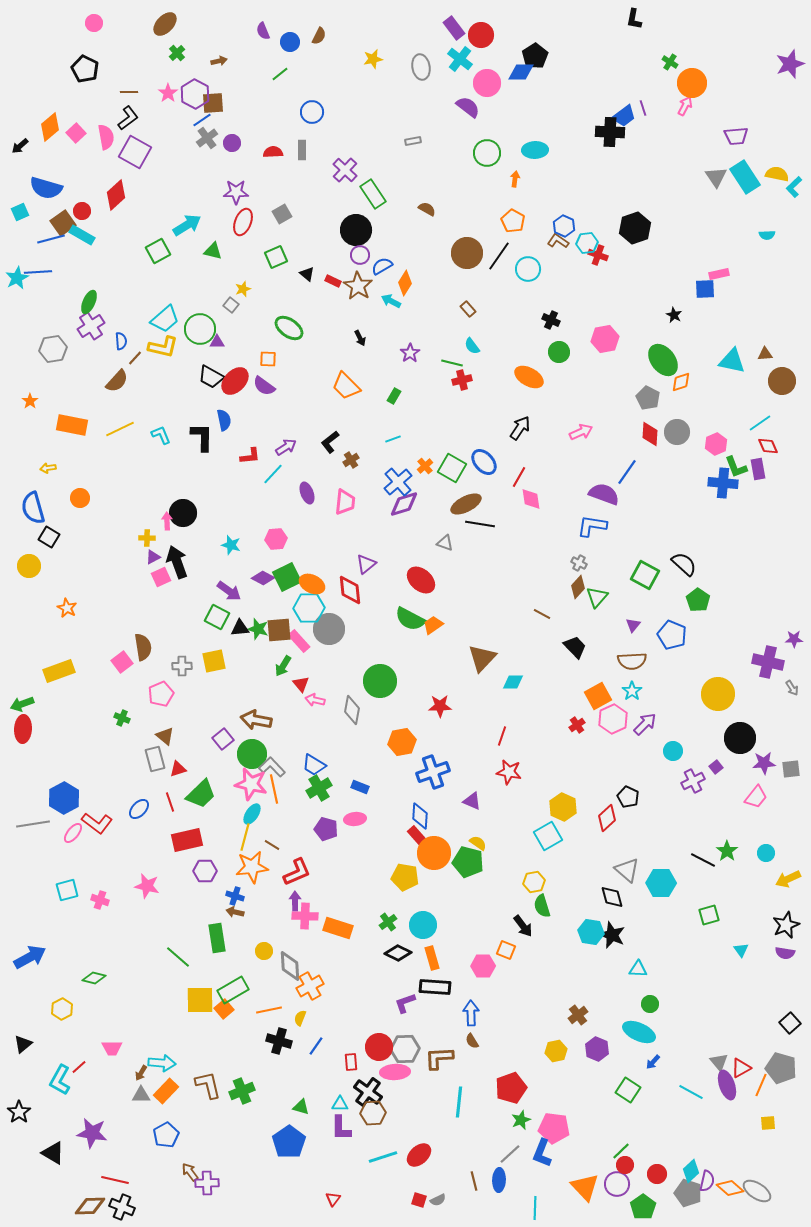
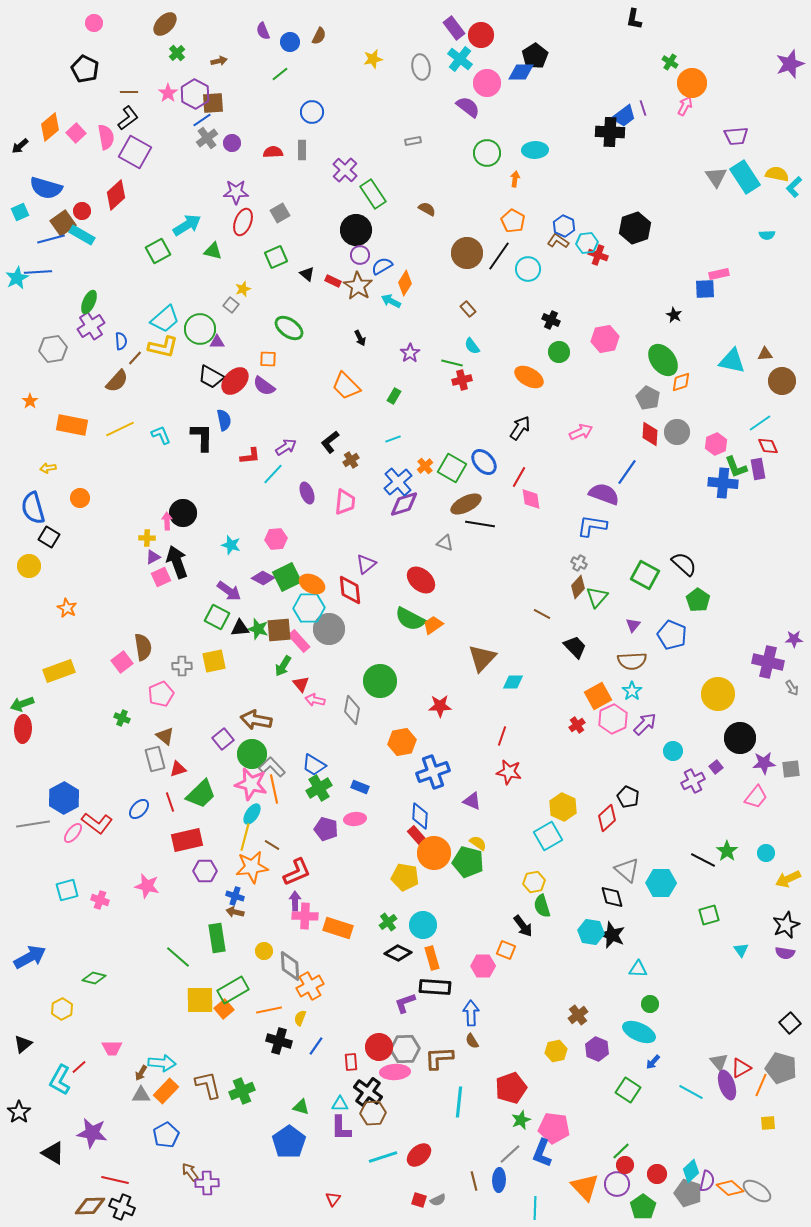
gray square at (282, 214): moved 2 px left, 1 px up
